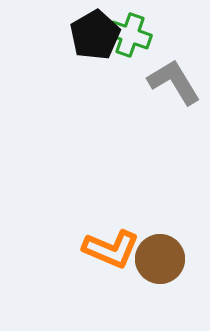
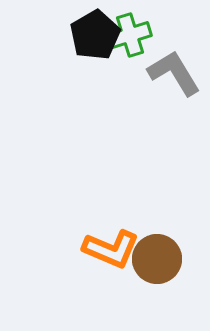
green cross: rotated 36 degrees counterclockwise
gray L-shape: moved 9 px up
brown circle: moved 3 px left
